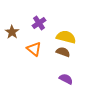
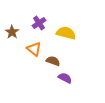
yellow semicircle: moved 4 px up
brown semicircle: moved 10 px left, 9 px down
purple semicircle: moved 1 px left, 1 px up
